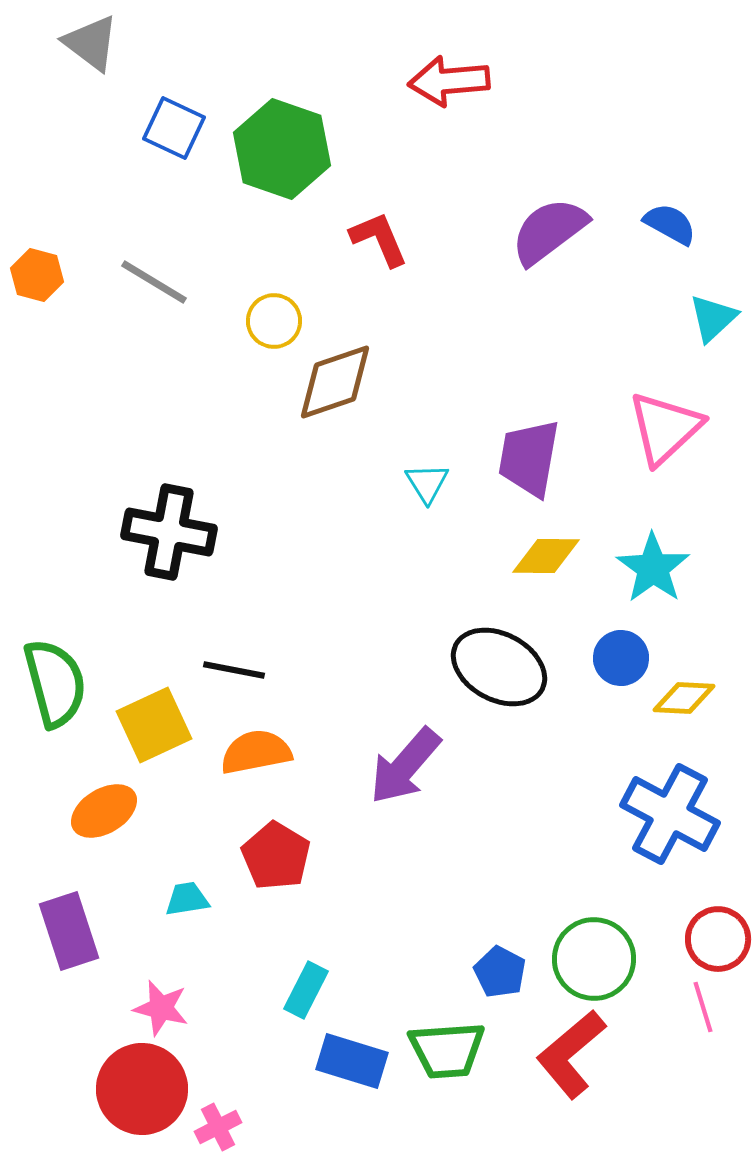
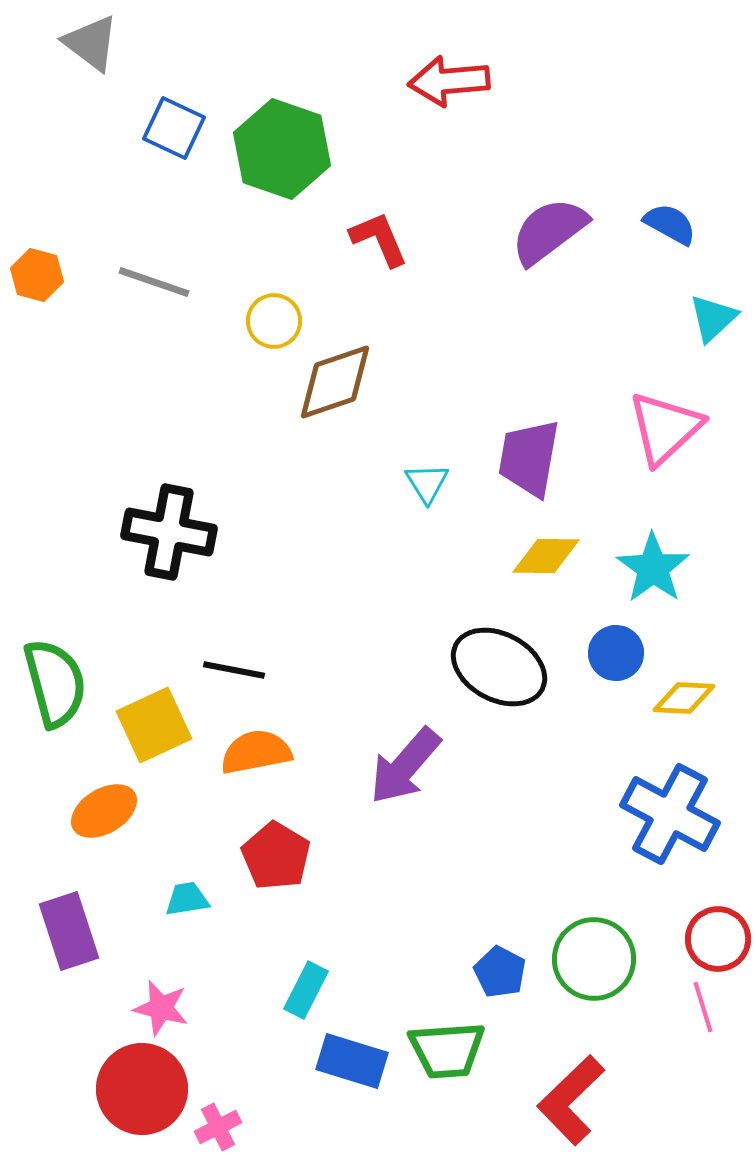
gray line at (154, 282): rotated 12 degrees counterclockwise
blue circle at (621, 658): moved 5 px left, 5 px up
red L-shape at (571, 1054): moved 46 px down; rotated 4 degrees counterclockwise
